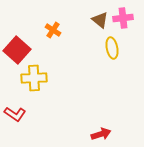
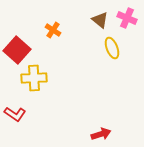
pink cross: moved 4 px right; rotated 30 degrees clockwise
yellow ellipse: rotated 10 degrees counterclockwise
